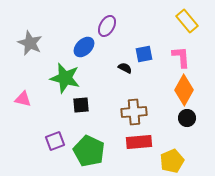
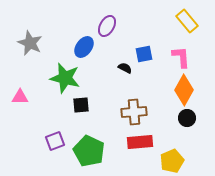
blue ellipse: rotated 10 degrees counterclockwise
pink triangle: moved 3 px left, 2 px up; rotated 12 degrees counterclockwise
red rectangle: moved 1 px right
